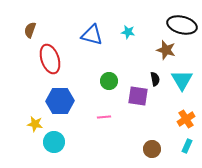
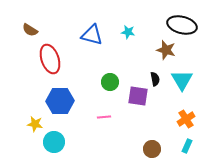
brown semicircle: rotated 77 degrees counterclockwise
green circle: moved 1 px right, 1 px down
